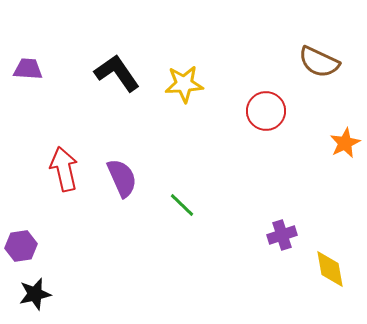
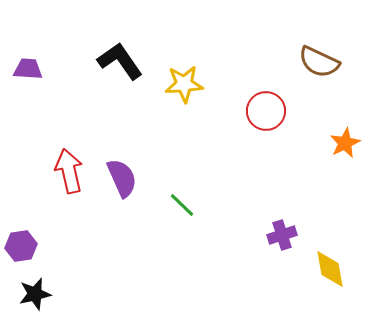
black L-shape: moved 3 px right, 12 px up
red arrow: moved 5 px right, 2 px down
